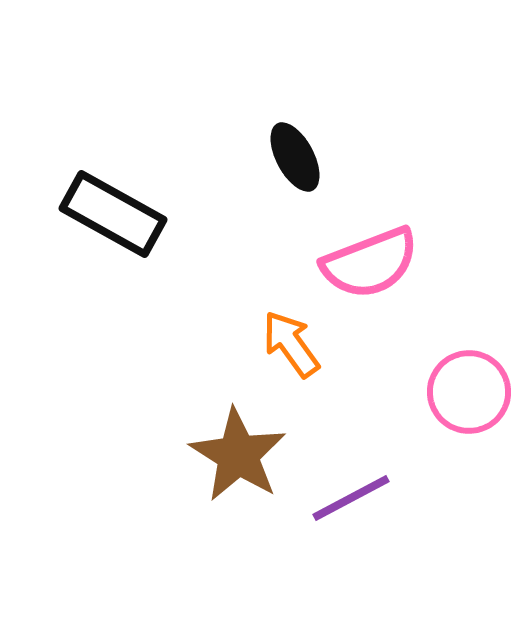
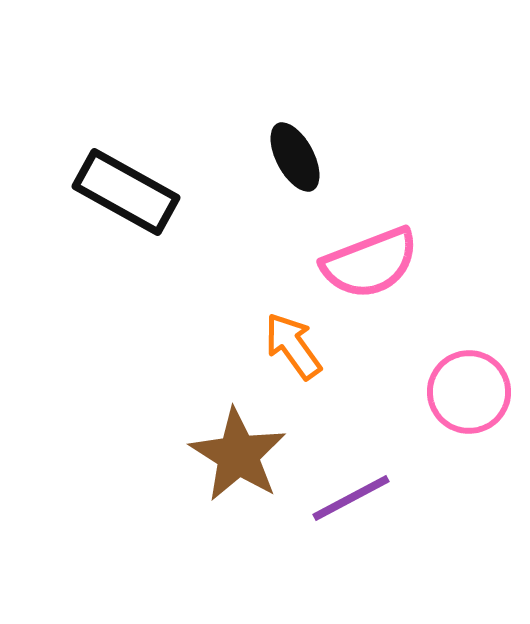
black rectangle: moved 13 px right, 22 px up
orange arrow: moved 2 px right, 2 px down
